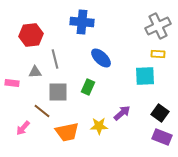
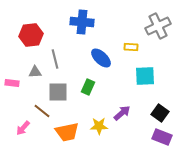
yellow rectangle: moved 27 px left, 7 px up
